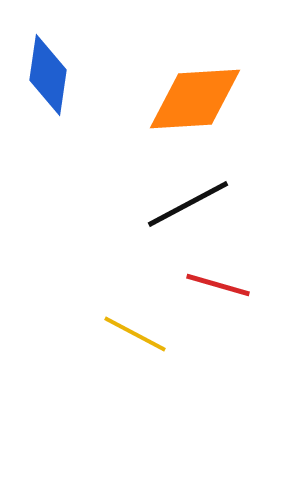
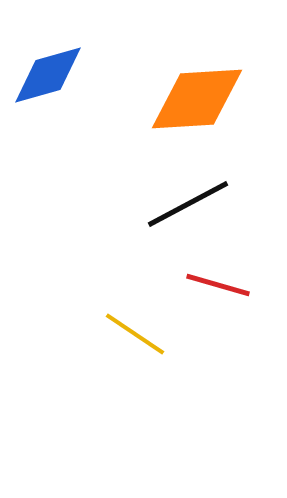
blue diamond: rotated 66 degrees clockwise
orange diamond: moved 2 px right
yellow line: rotated 6 degrees clockwise
